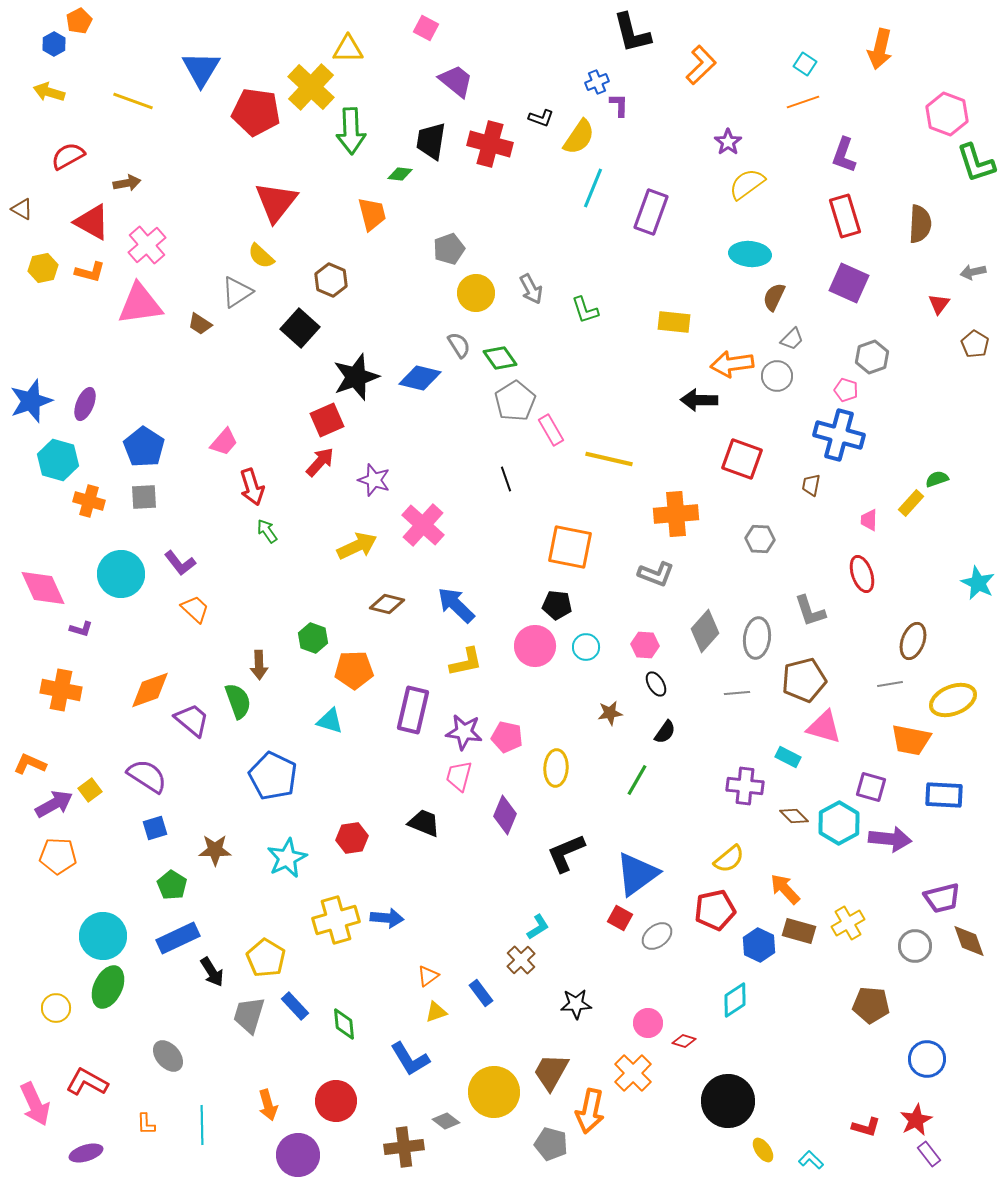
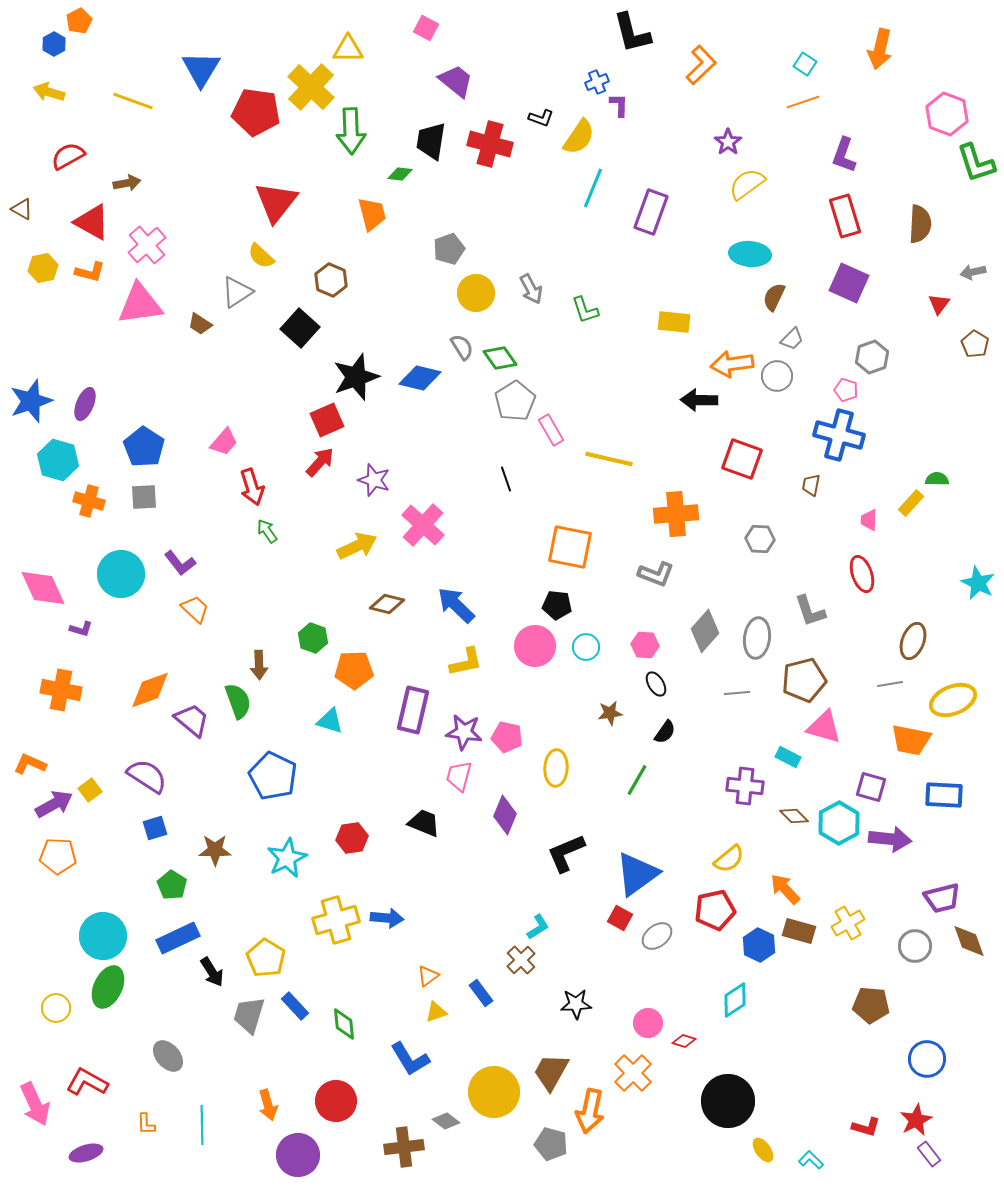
gray semicircle at (459, 345): moved 3 px right, 2 px down
green semicircle at (937, 479): rotated 20 degrees clockwise
